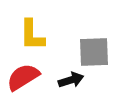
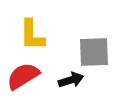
red semicircle: moved 1 px up
